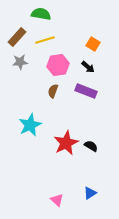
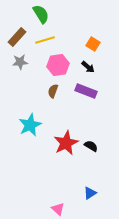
green semicircle: rotated 48 degrees clockwise
pink triangle: moved 1 px right, 9 px down
